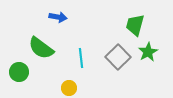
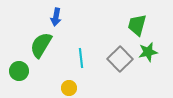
blue arrow: moved 2 px left; rotated 90 degrees clockwise
green trapezoid: moved 2 px right
green semicircle: moved 3 px up; rotated 84 degrees clockwise
green star: rotated 18 degrees clockwise
gray square: moved 2 px right, 2 px down
green circle: moved 1 px up
